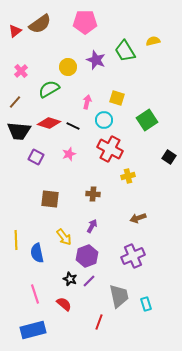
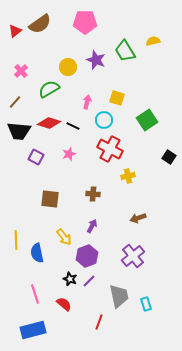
purple cross: rotated 15 degrees counterclockwise
